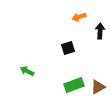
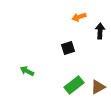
green rectangle: rotated 18 degrees counterclockwise
